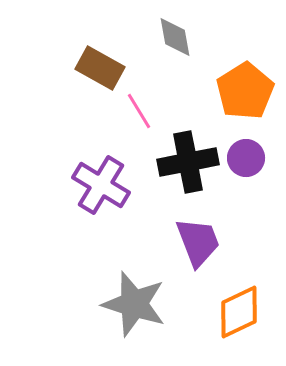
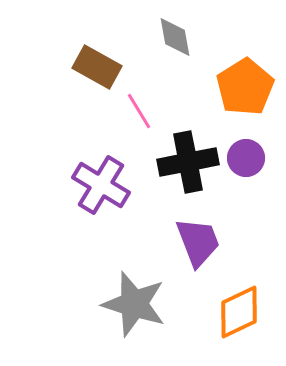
brown rectangle: moved 3 px left, 1 px up
orange pentagon: moved 4 px up
